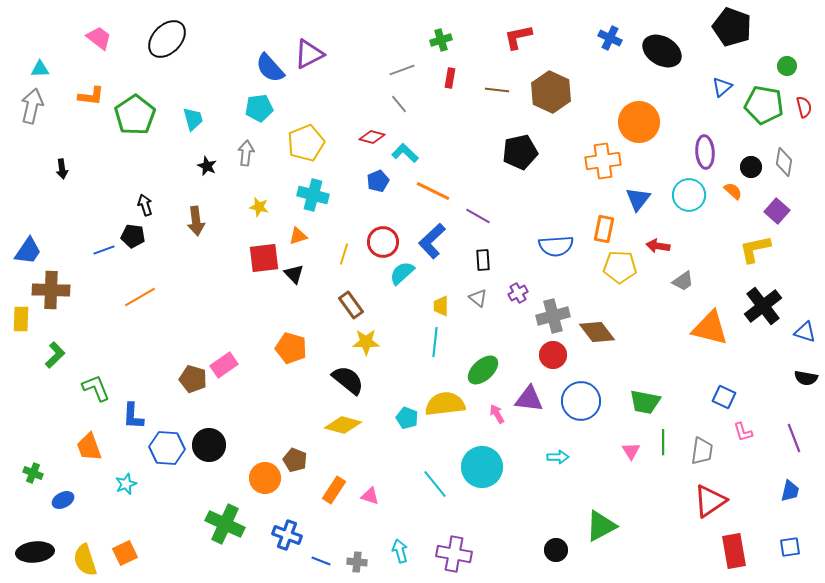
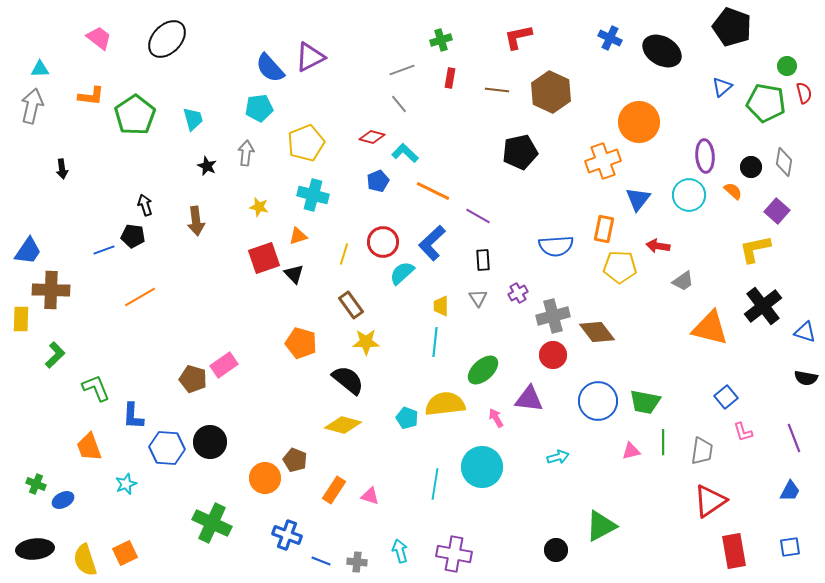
purple triangle at (309, 54): moved 1 px right, 3 px down
green pentagon at (764, 105): moved 2 px right, 2 px up
red semicircle at (804, 107): moved 14 px up
purple ellipse at (705, 152): moved 4 px down
orange cross at (603, 161): rotated 12 degrees counterclockwise
blue L-shape at (432, 241): moved 2 px down
red square at (264, 258): rotated 12 degrees counterclockwise
gray triangle at (478, 298): rotated 18 degrees clockwise
orange pentagon at (291, 348): moved 10 px right, 5 px up
blue square at (724, 397): moved 2 px right; rotated 25 degrees clockwise
blue circle at (581, 401): moved 17 px right
pink arrow at (497, 414): moved 1 px left, 4 px down
black circle at (209, 445): moved 1 px right, 3 px up
pink triangle at (631, 451): rotated 48 degrees clockwise
cyan arrow at (558, 457): rotated 15 degrees counterclockwise
green cross at (33, 473): moved 3 px right, 11 px down
cyan line at (435, 484): rotated 48 degrees clockwise
blue trapezoid at (790, 491): rotated 15 degrees clockwise
green cross at (225, 524): moved 13 px left, 1 px up
black ellipse at (35, 552): moved 3 px up
